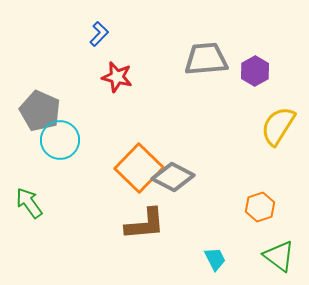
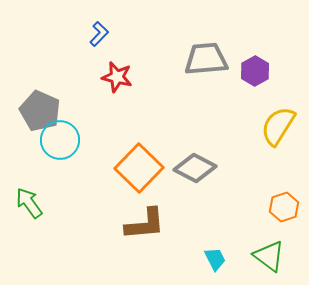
gray diamond: moved 22 px right, 9 px up
orange hexagon: moved 24 px right
green triangle: moved 10 px left
